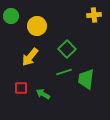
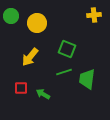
yellow circle: moved 3 px up
green square: rotated 24 degrees counterclockwise
green trapezoid: moved 1 px right
